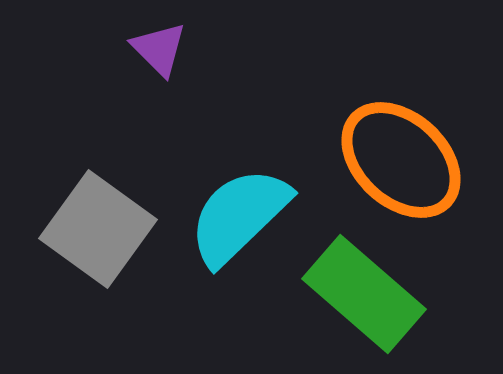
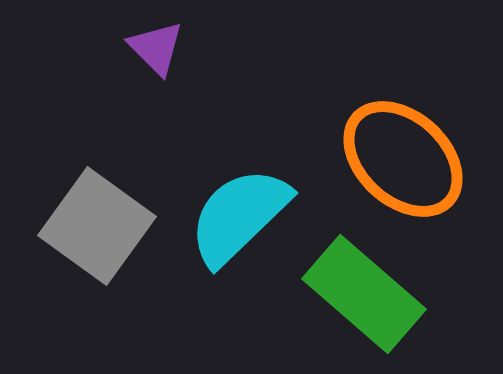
purple triangle: moved 3 px left, 1 px up
orange ellipse: moved 2 px right, 1 px up
gray square: moved 1 px left, 3 px up
